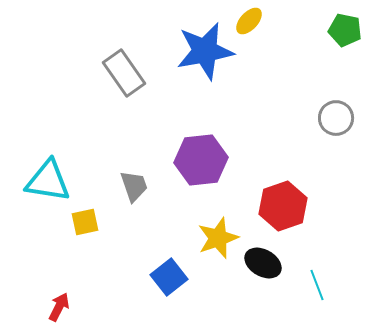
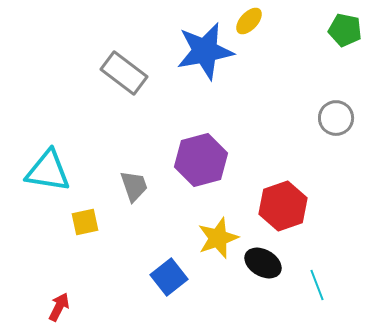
gray rectangle: rotated 18 degrees counterclockwise
purple hexagon: rotated 9 degrees counterclockwise
cyan triangle: moved 10 px up
